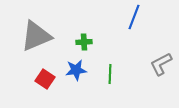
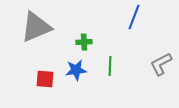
gray triangle: moved 9 px up
green line: moved 8 px up
red square: rotated 30 degrees counterclockwise
